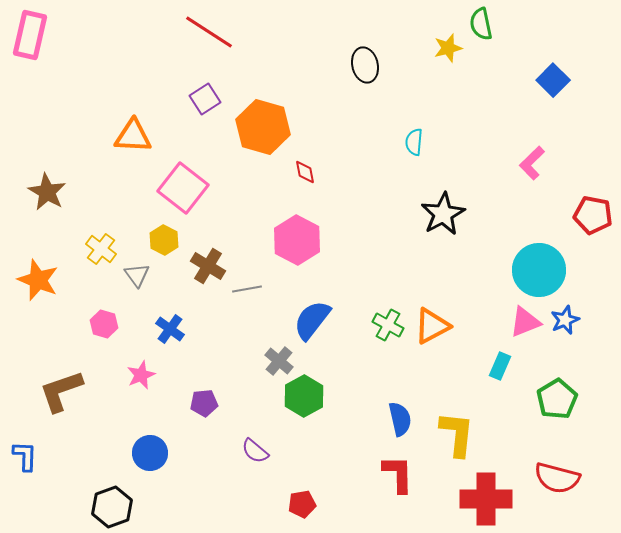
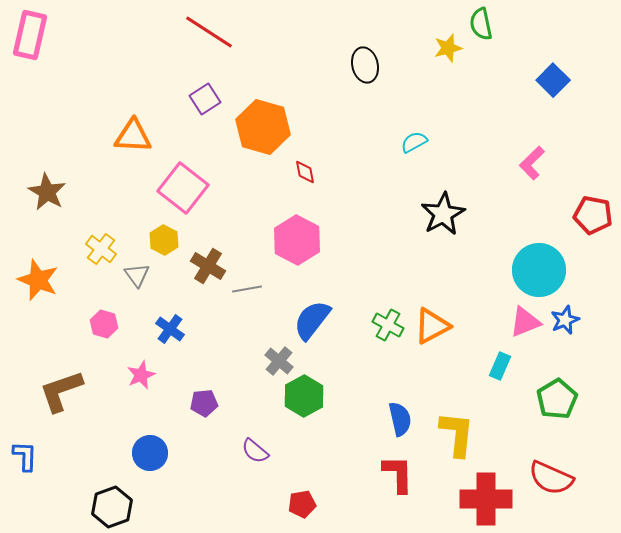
cyan semicircle at (414, 142): rotated 56 degrees clockwise
red semicircle at (557, 478): moved 6 px left; rotated 9 degrees clockwise
